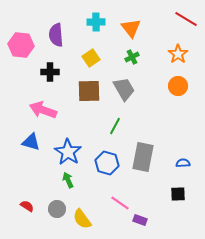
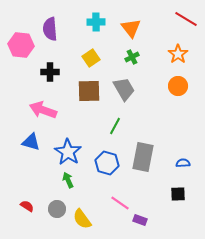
purple semicircle: moved 6 px left, 6 px up
